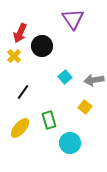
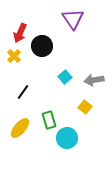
cyan circle: moved 3 px left, 5 px up
